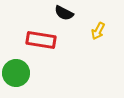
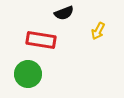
black semicircle: rotated 48 degrees counterclockwise
green circle: moved 12 px right, 1 px down
